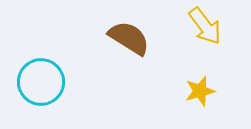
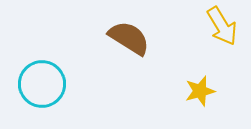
yellow arrow: moved 17 px right; rotated 6 degrees clockwise
cyan circle: moved 1 px right, 2 px down
